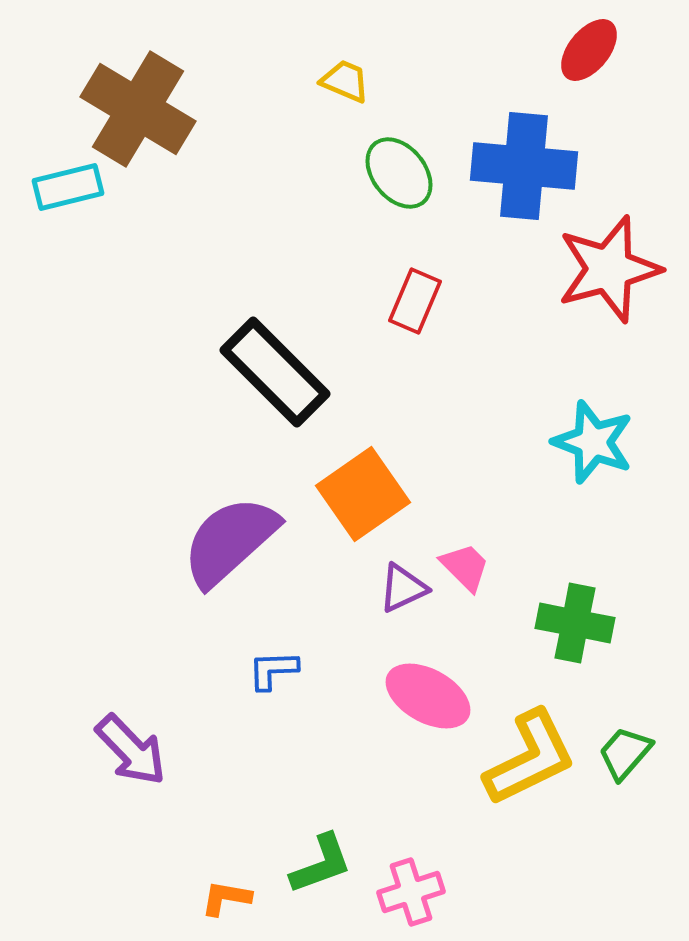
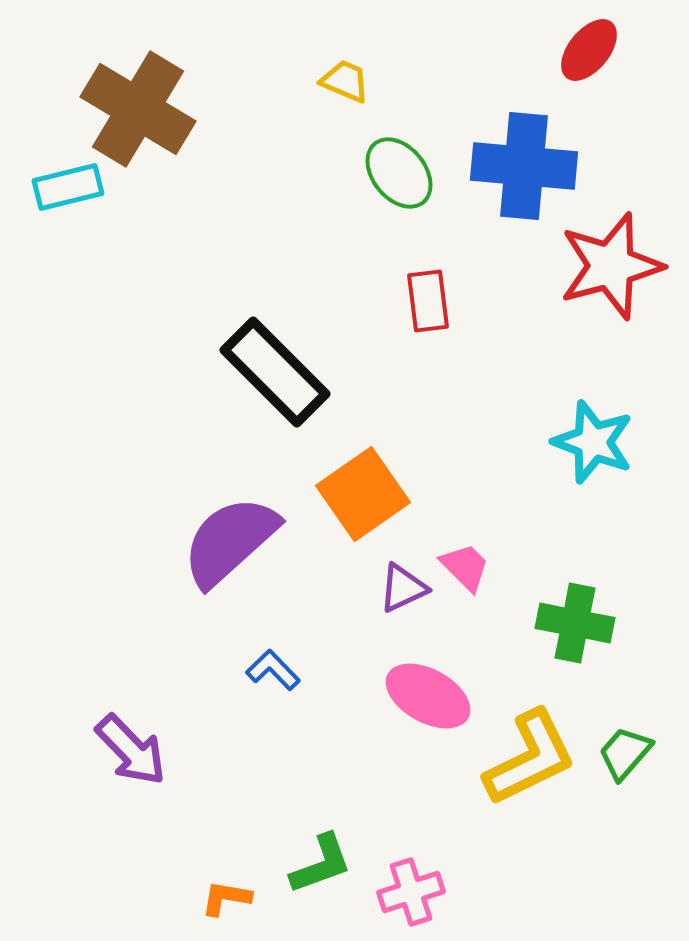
red star: moved 2 px right, 3 px up
red rectangle: moved 13 px right; rotated 30 degrees counterclockwise
blue L-shape: rotated 48 degrees clockwise
